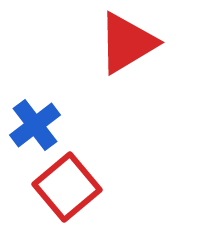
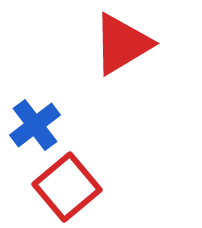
red triangle: moved 5 px left, 1 px down
